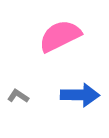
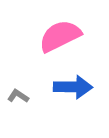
blue arrow: moved 7 px left, 8 px up
